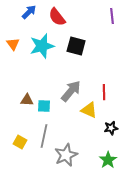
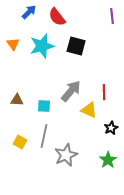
brown triangle: moved 10 px left
black star: rotated 16 degrees counterclockwise
